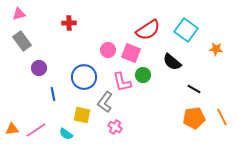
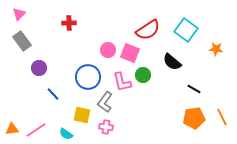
pink triangle: rotated 32 degrees counterclockwise
pink square: moved 1 px left
blue circle: moved 4 px right
blue line: rotated 32 degrees counterclockwise
pink cross: moved 9 px left; rotated 24 degrees counterclockwise
